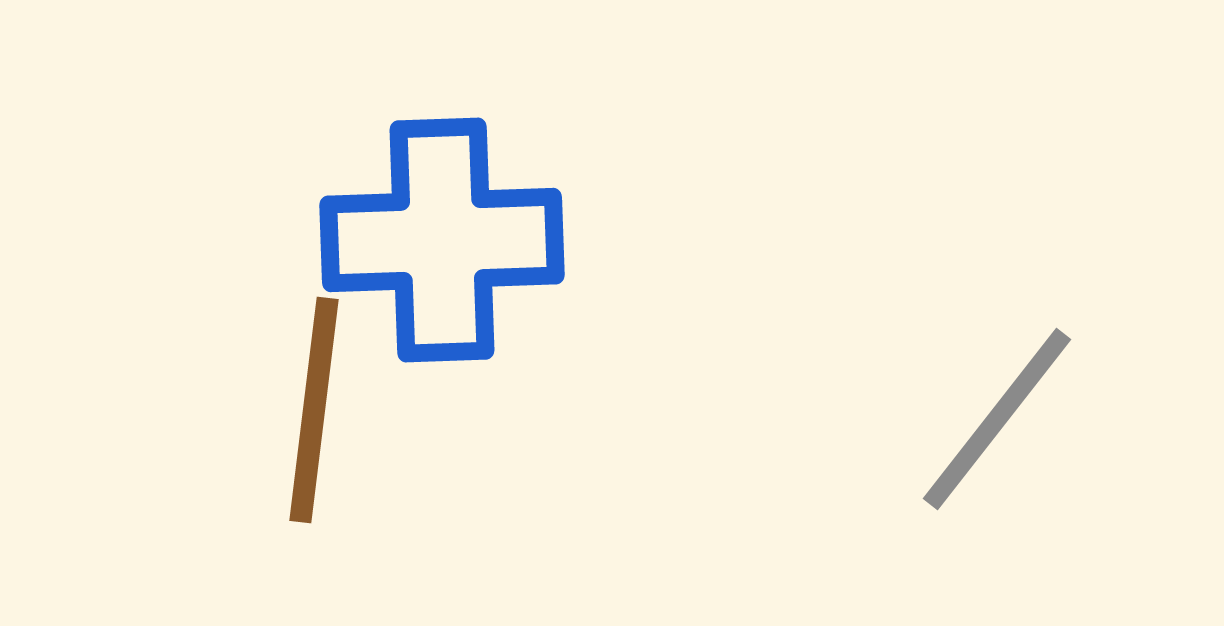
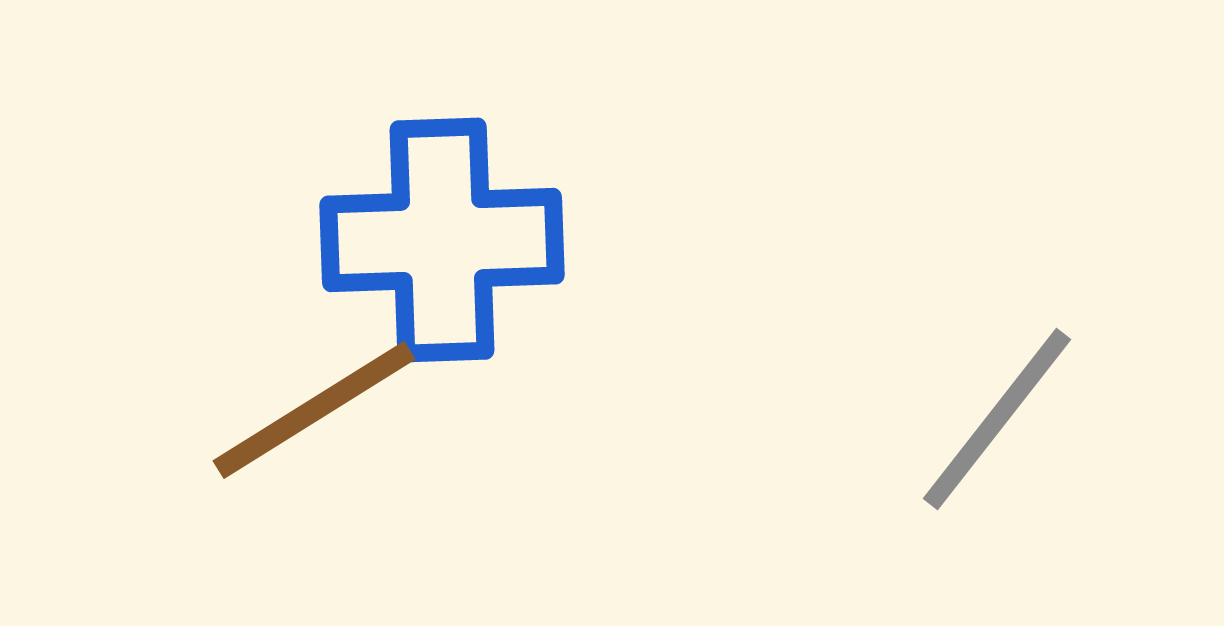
brown line: rotated 51 degrees clockwise
